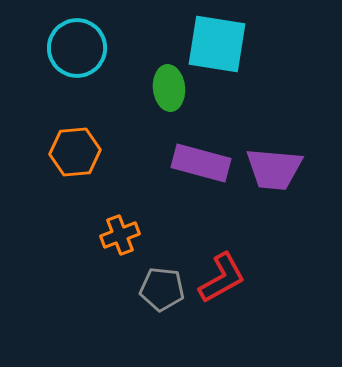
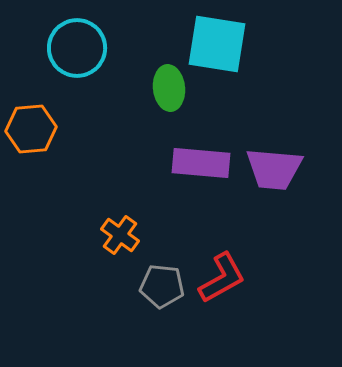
orange hexagon: moved 44 px left, 23 px up
purple rectangle: rotated 10 degrees counterclockwise
orange cross: rotated 33 degrees counterclockwise
gray pentagon: moved 3 px up
